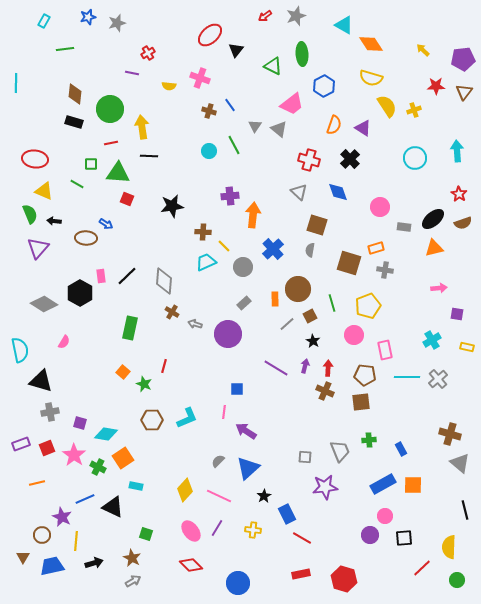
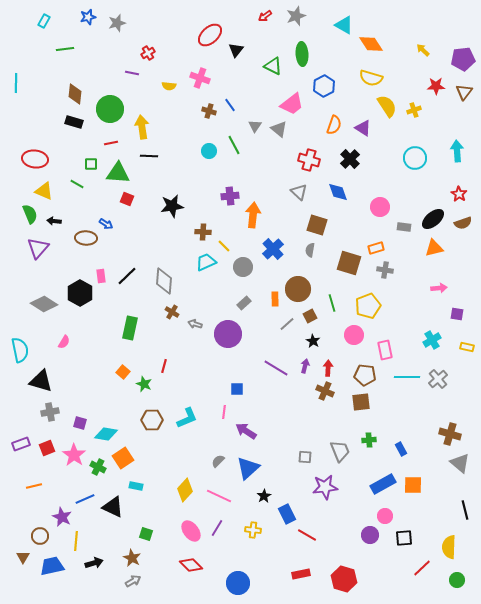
orange line at (37, 483): moved 3 px left, 3 px down
brown circle at (42, 535): moved 2 px left, 1 px down
red line at (302, 538): moved 5 px right, 3 px up
